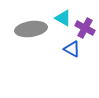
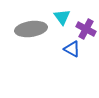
cyan triangle: moved 1 px left, 1 px up; rotated 24 degrees clockwise
purple cross: moved 1 px right, 1 px down
